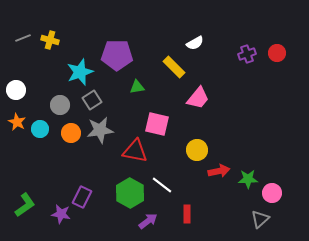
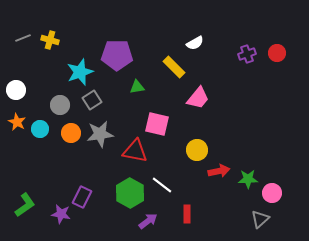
gray star: moved 4 px down
